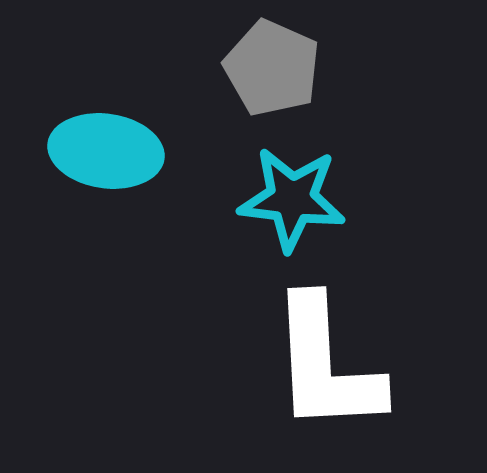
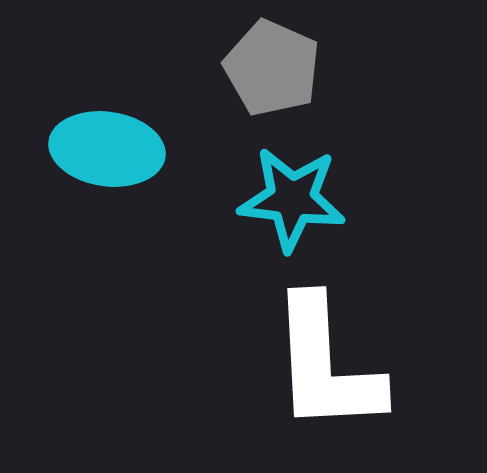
cyan ellipse: moved 1 px right, 2 px up
